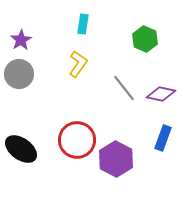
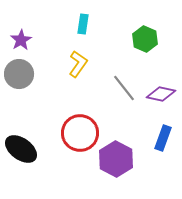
red circle: moved 3 px right, 7 px up
